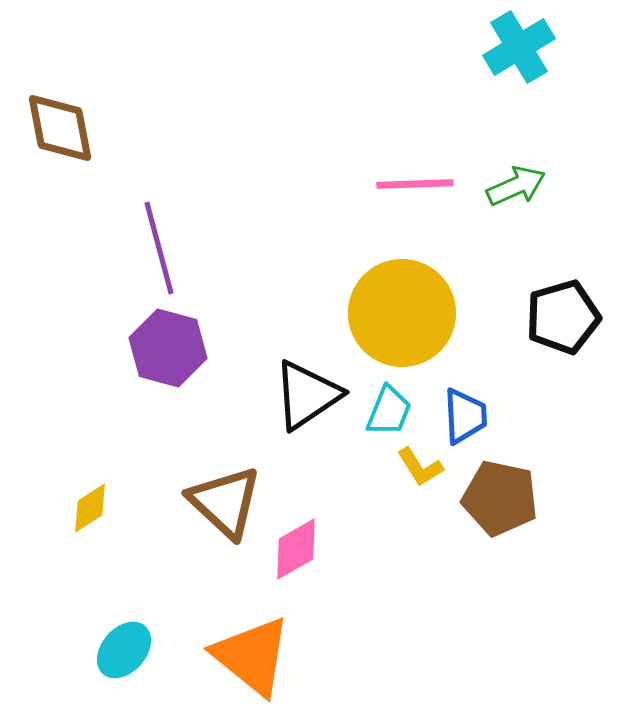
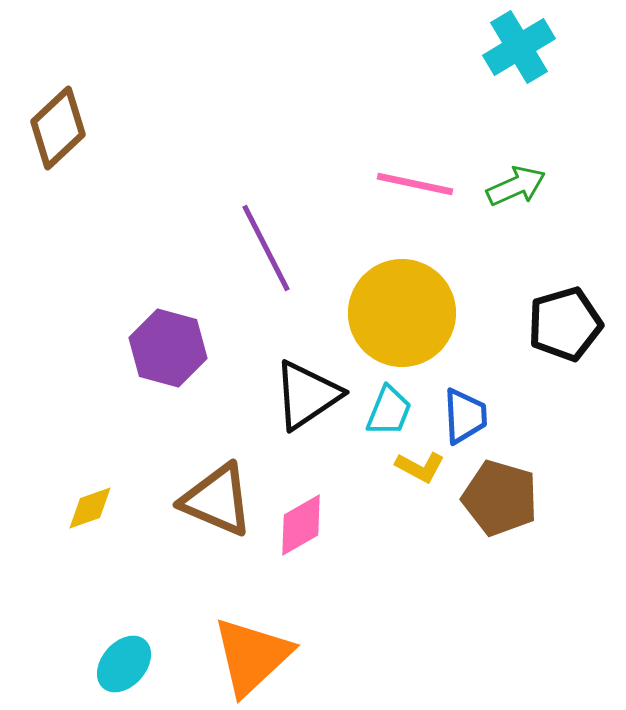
brown diamond: moved 2 px left; rotated 58 degrees clockwise
pink line: rotated 14 degrees clockwise
purple line: moved 107 px right; rotated 12 degrees counterclockwise
black pentagon: moved 2 px right, 7 px down
yellow L-shape: rotated 30 degrees counterclockwise
brown pentagon: rotated 4 degrees clockwise
brown triangle: moved 8 px left, 2 px up; rotated 20 degrees counterclockwise
yellow diamond: rotated 14 degrees clockwise
pink diamond: moved 5 px right, 24 px up
cyan ellipse: moved 14 px down
orange triangle: rotated 38 degrees clockwise
